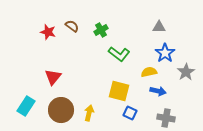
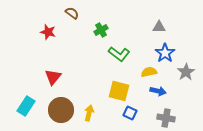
brown semicircle: moved 13 px up
